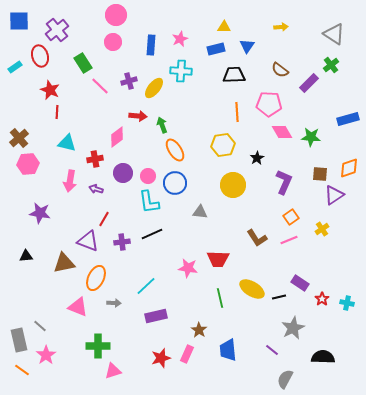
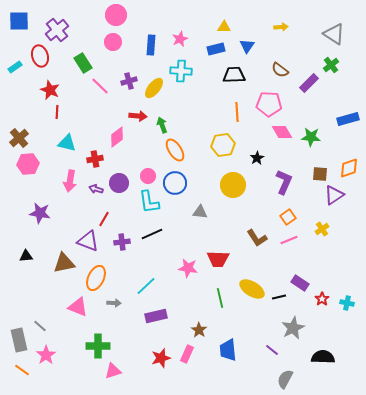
purple circle at (123, 173): moved 4 px left, 10 px down
orange square at (291, 217): moved 3 px left
